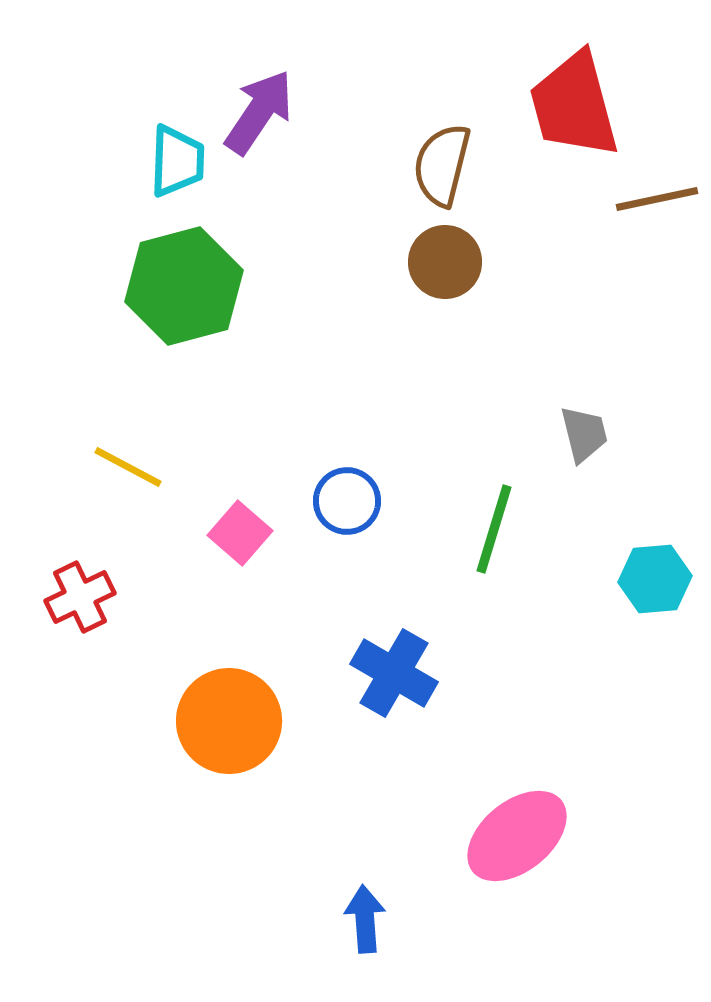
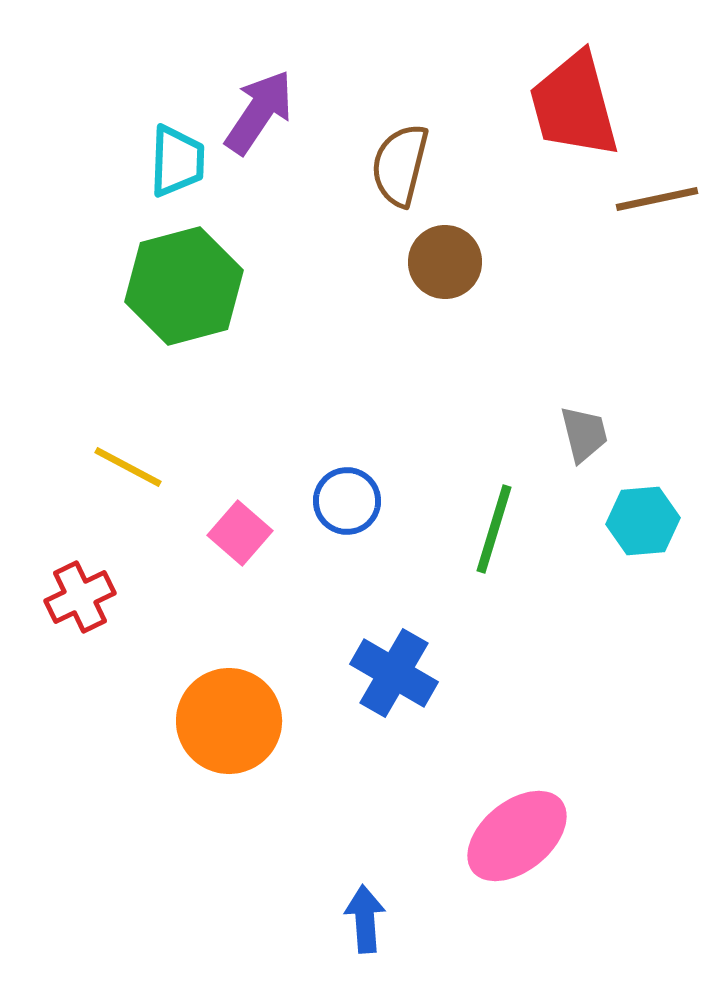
brown semicircle: moved 42 px left
cyan hexagon: moved 12 px left, 58 px up
